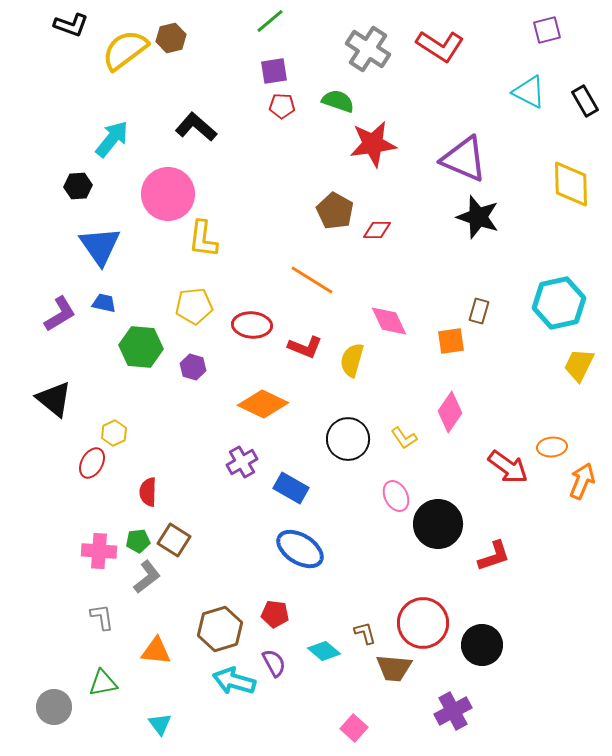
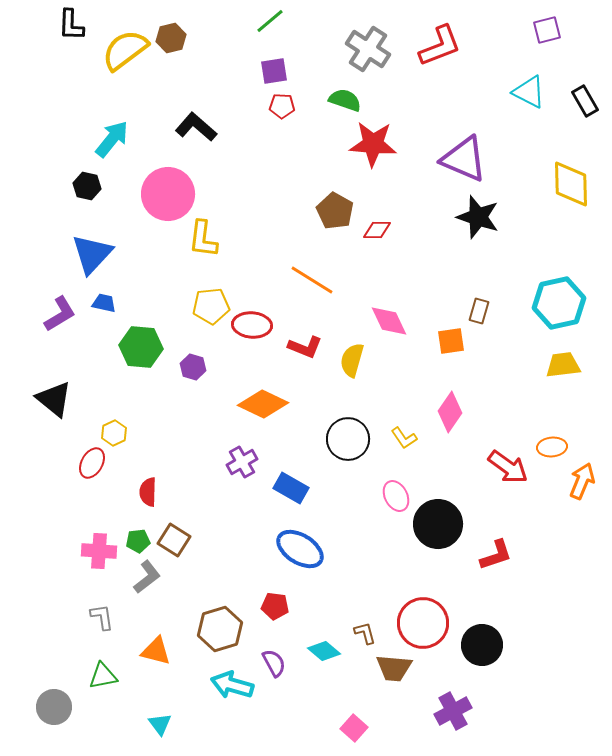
black L-shape at (71, 25): rotated 72 degrees clockwise
red L-shape at (440, 46): rotated 54 degrees counterclockwise
green semicircle at (338, 101): moved 7 px right, 1 px up
red star at (373, 144): rotated 12 degrees clockwise
black hexagon at (78, 186): moved 9 px right; rotated 16 degrees clockwise
blue triangle at (100, 246): moved 8 px left, 8 px down; rotated 18 degrees clockwise
yellow pentagon at (194, 306): moved 17 px right
yellow trapezoid at (579, 365): moved 16 px left; rotated 57 degrees clockwise
red L-shape at (494, 556): moved 2 px right, 1 px up
red pentagon at (275, 614): moved 8 px up
orange triangle at (156, 651): rotated 8 degrees clockwise
cyan arrow at (234, 681): moved 2 px left, 4 px down
green triangle at (103, 683): moved 7 px up
